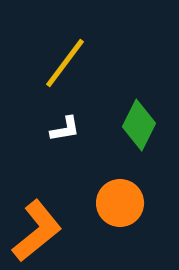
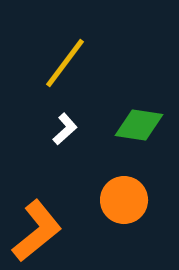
green diamond: rotated 72 degrees clockwise
white L-shape: rotated 32 degrees counterclockwise
orange circle: moved 4 px right, 3 px up
